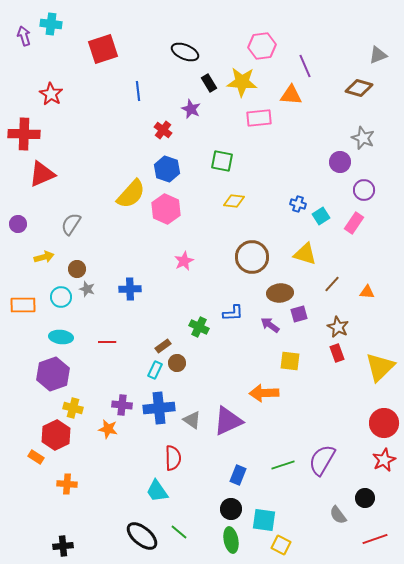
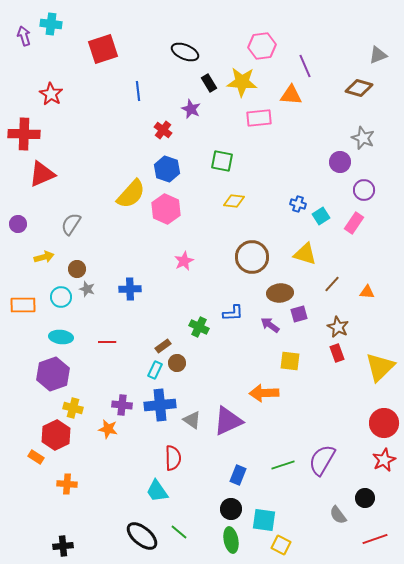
blue cross at (159, 408): moved 1 px right, 3 px up
